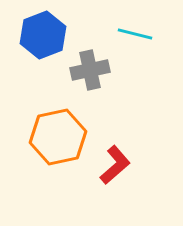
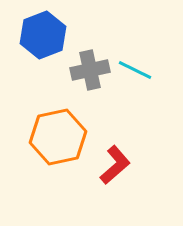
cyan line: moved 36 px down; rotated 12 degrees clockwise
